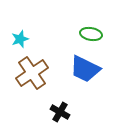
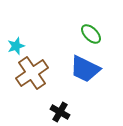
green ellipse: rotated 35 degrees clockwise
cyan star: moved 4 px left, 7 px down
